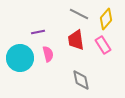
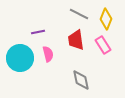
yellow diamond: rotated 20 degrees counterclockwise
